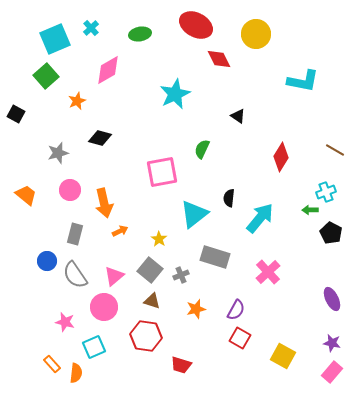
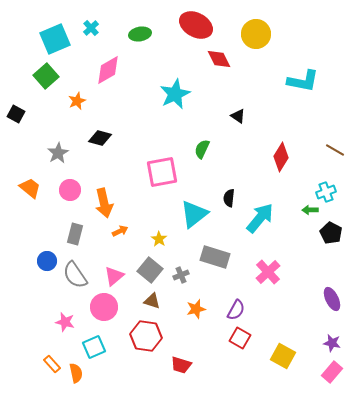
gray star at (58, 153): rotated 15 degrees counterclockwise
orange trapezoid at (26, 195): moved 4 px right, 7 px up
orange semicircle at (76, 373): rotated 18 degrees counterclockwise
